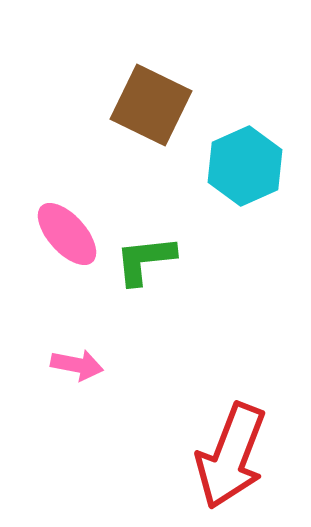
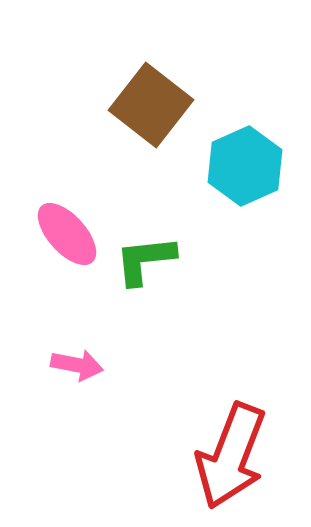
brown square: rotated 12 degrees clockwise
